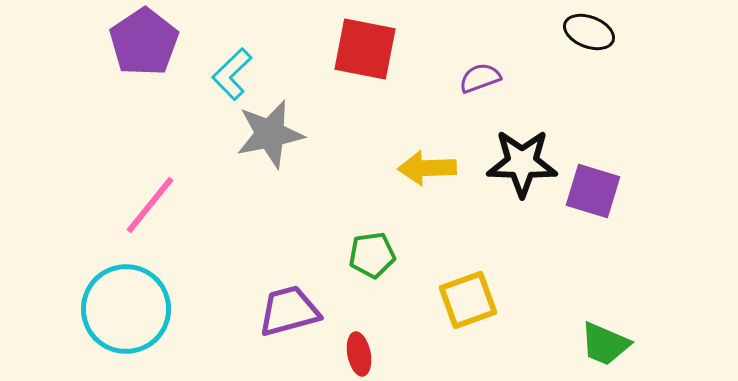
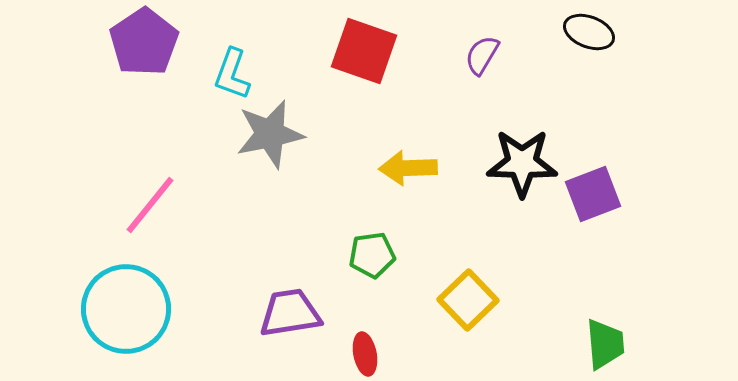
red square: moved 1 px left, 2 px down; rotated 8 degrees clockwise
cyan L-shape: rotated 26 degrees counterclockwise
purple semicircle: moved 2 px right, 23 px up; rotated 39 degrees counterclockwise
yellow arrow: moved 19 px left
purple square: moved 3 px down; rotated 38 degrees counterclockwise
yellow square: rotated 24 degrees counterclockwise
purple trapezoid: moved 1 px right, 2 px down; rotated 6 degrees clockwise
green trapezoid: rotated 118 degrees counterclockwise
red ellipse: moved 6 px right
